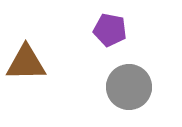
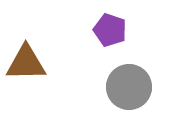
purple pentagon: rotated 8 degrees clockwise
